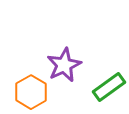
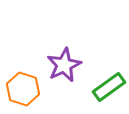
orange hexagon: moved 8 px left, 3 px up; rotated 12 degrees counterclockwise
